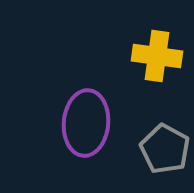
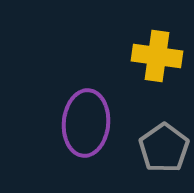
gray pentagon: moved 1 px left, 1 px up; rotated 9 degrees clockwise
